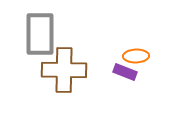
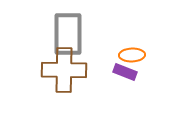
gray rectangle: moved 28 px right
orange ellipse: moved 4 px left, 1 px up
